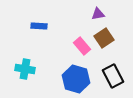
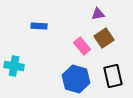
cyan cross: moved 11 px left, 3 px up
black rectangle: rotated 15 degrees clockwise
